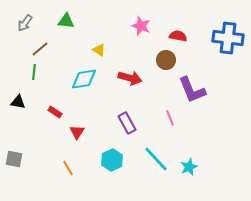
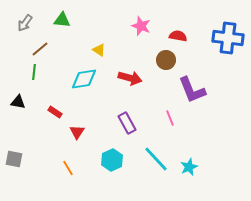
green triangle: moved 4 px left, 1 px up
